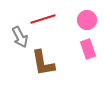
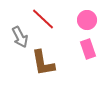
red line: rotated 60 degrees clockwise
